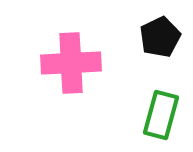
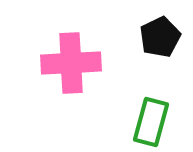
green rectangle: moved 10 px left, 7 px down
